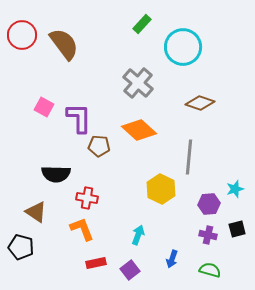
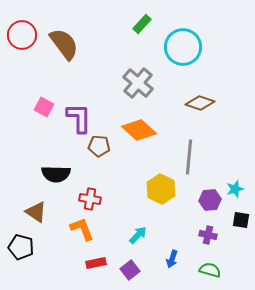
red cross: moved 3 px right, 1 px down
purple hexagon: moved 1 px right, 4 px up
black square: moved 4 px right, 9 px up; rotated 24 degrees clockwise
cyan arrow: rotated 24 degrees clockwise
